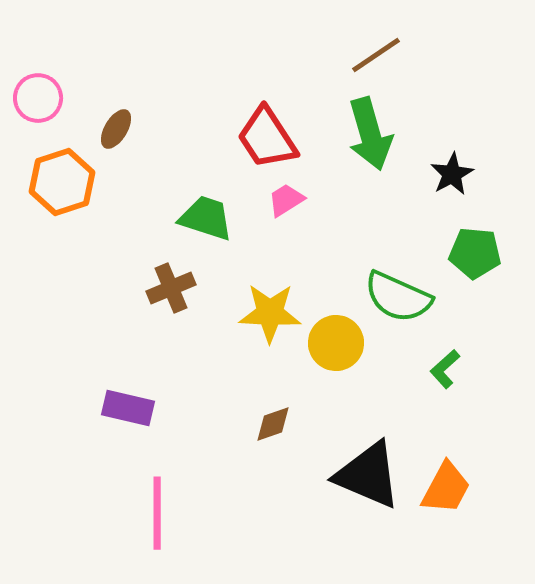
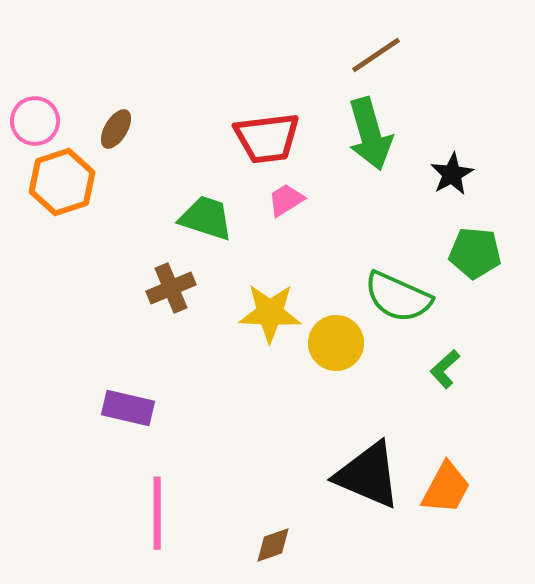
pink circle: moved 3 px left, 23 px down
red trapezoid: rotated 64 degrees counterclockwise
brown diamond: moved 121 px down
